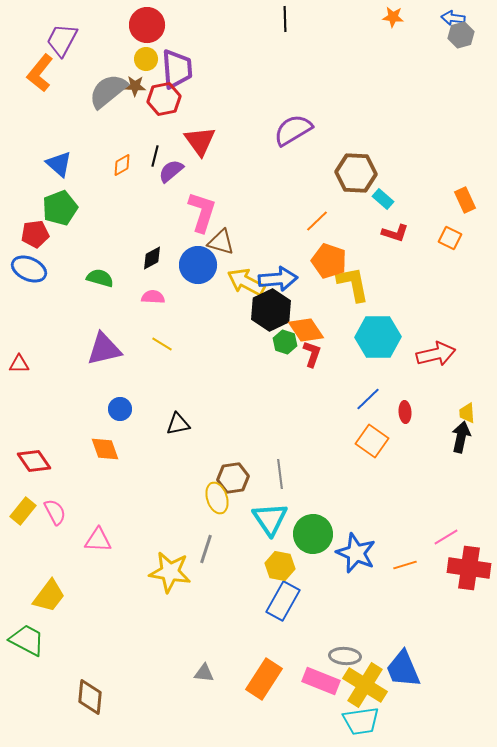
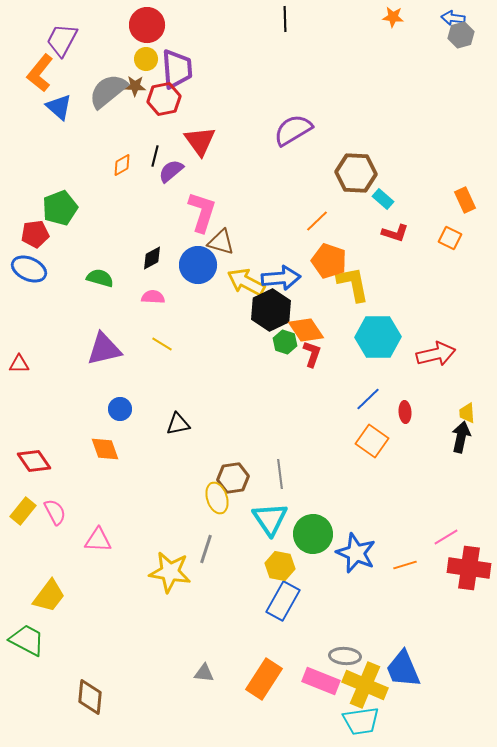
blue triangle at (59, 164): moved 57 px up
blue arrow at (278, 279): moved 3 px right, 1 px up
yellow cross at (365, 685): rotated 9 degrees counterclockwise
